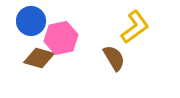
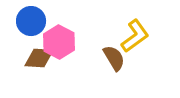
yellow L-shape: moved 9 px down
pink hexagon: moved 2 px left, 4 px down; rotated 20 degrees counterclockwise
brown diamond: rotated 12 degrees counterclockwise
